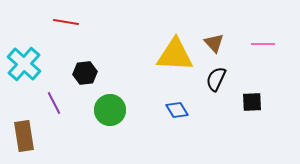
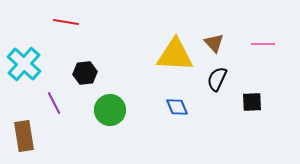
black semicircle: moved 1 px right
blue diamond: moved 3 px up; rotated 10 degrees clockwise
